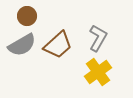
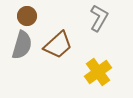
gray L-shape: moved 1 px right, 20 px up
gray semicircle: rotated 44 degrees counterclockwise
